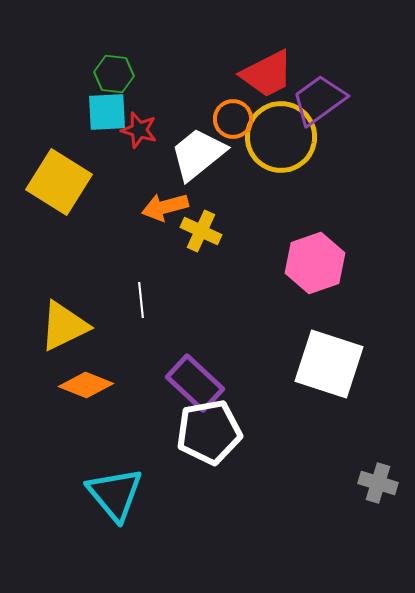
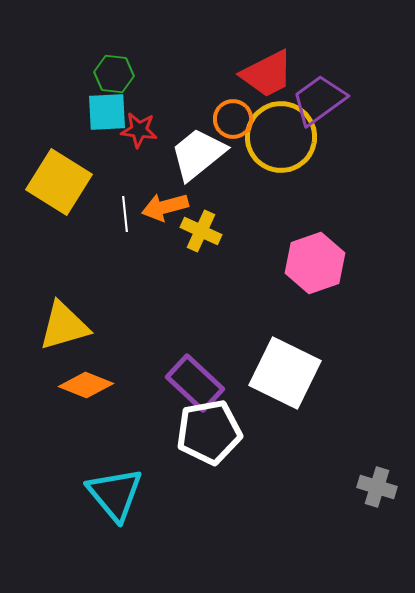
red star: rotated 9 degrees counterclockwise
white line: moved 16 px left, 86 px up
yellow triangle: rotated 10 degrees clockwise
white square: moved 44 px left, 9 px down; rotated 8 degrees clockwise
gray cross: moved 1 px left, 4 px down
